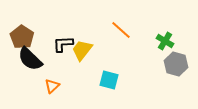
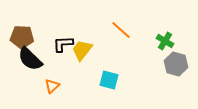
brown pentagon: rotated 30 degrees counterclockwise
